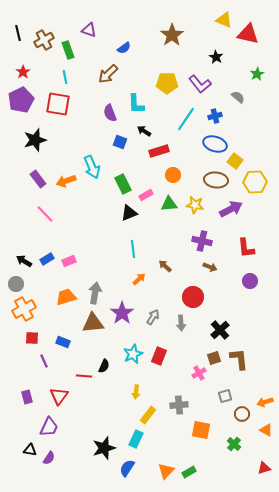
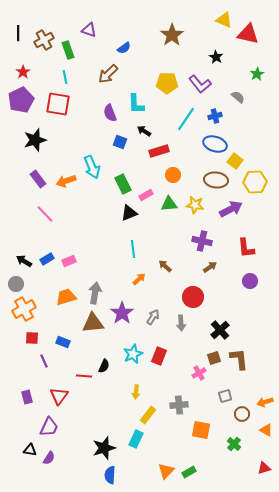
black line at (18, 33): rotated 14 degrees clockwise
brown arrow at (210, 267): rotated 56 degrees counterclockwise
blue semicircle at (127, 468): moved 17 px left, 7 px down; rotated 30 degrees counterclockwise
